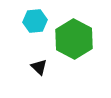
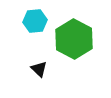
black triangle: moved 2 px down
